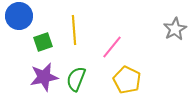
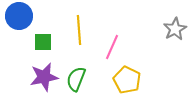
yellow line: moved 5 px right
green square: rotated 18 degrees clockwise
pink line: rotated 15 degrees counterclockwise
